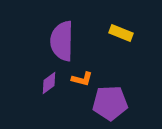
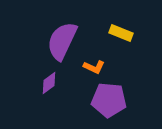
purple semicircle: rotated 24 degrees clockwise
orange L-shape: moved 12 px right, 12 px up; rotated 10 degrees clockwise
purple pentagon: moved 1 px left, 3 px up; rotated 8 degrees clockwise
